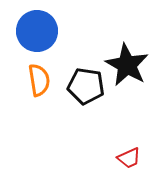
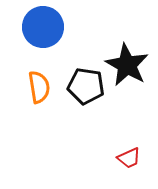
blue circle: moved 6 px right, 4 px up
orange semicircle: moved 7 px down
